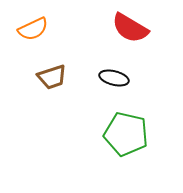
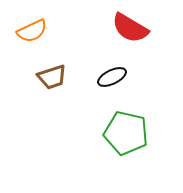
orange semicircle: moved 1 px left, 2 px down
black ellipse: moved 2 px left, 1 px up; rotated 40 degrees counterclockwise
green pentagon: moved 1 px up
